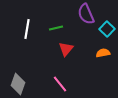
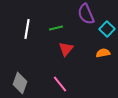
gray diamond: moved 2 px right, 1 px up
